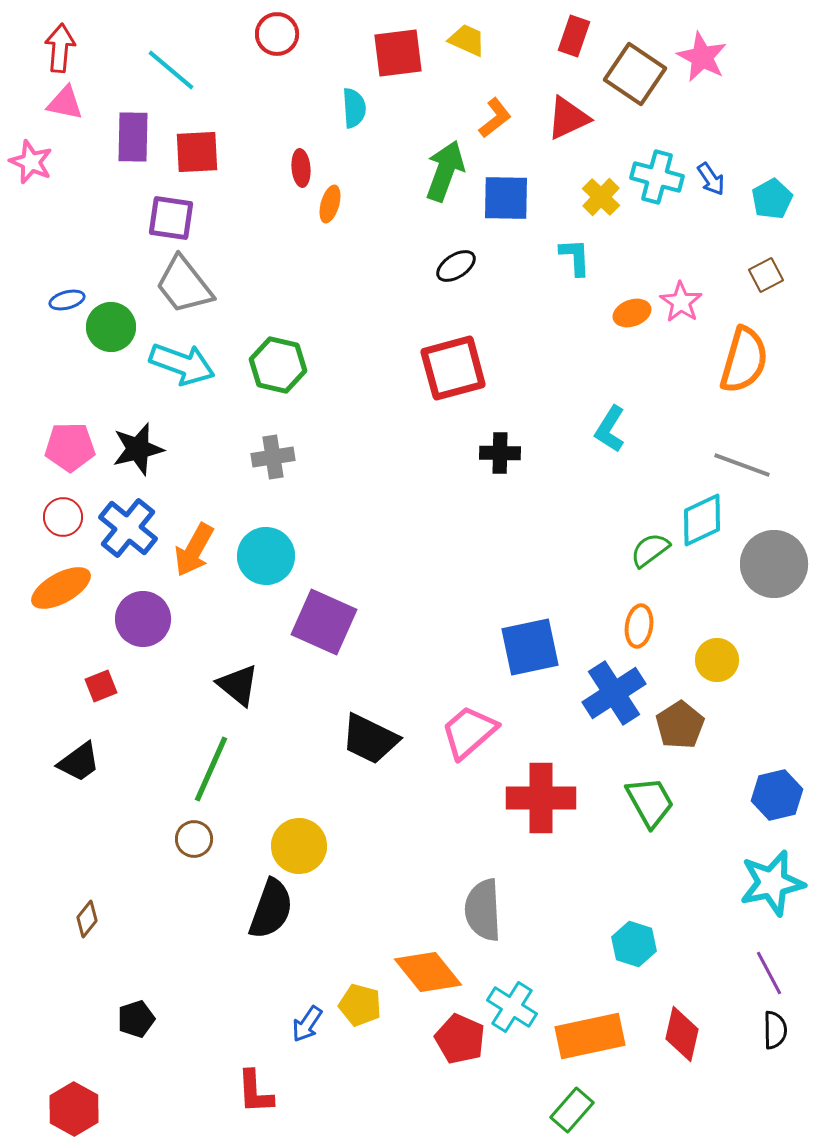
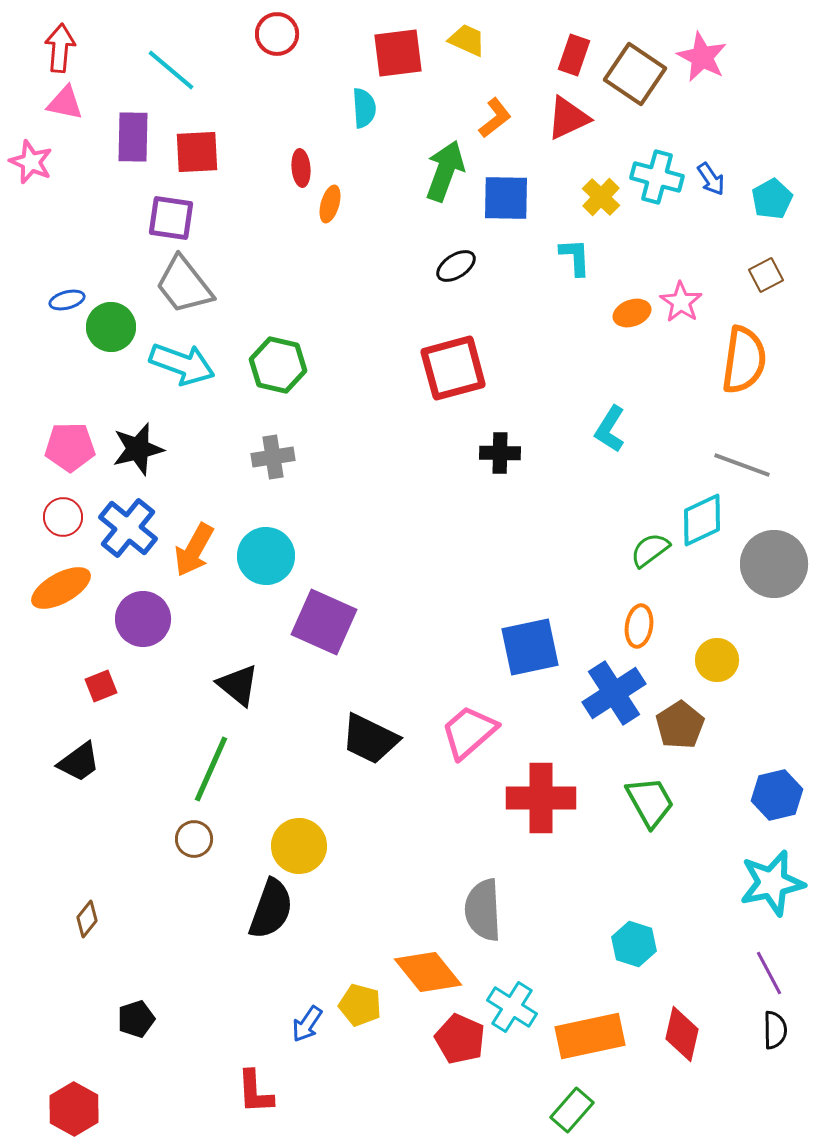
red rectangle at (574, 36): moved 19 px down
cyan semicircle at (354, 108): moved 10 px right
orange semicircle at (744, 360): rotated 8 degrees counterclockwise
